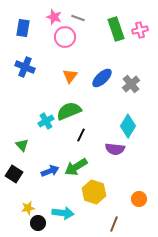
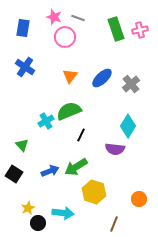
blue cross: rotated 12 degrees clockwise
yellow star: rotated 16 degrees counterclockwise
